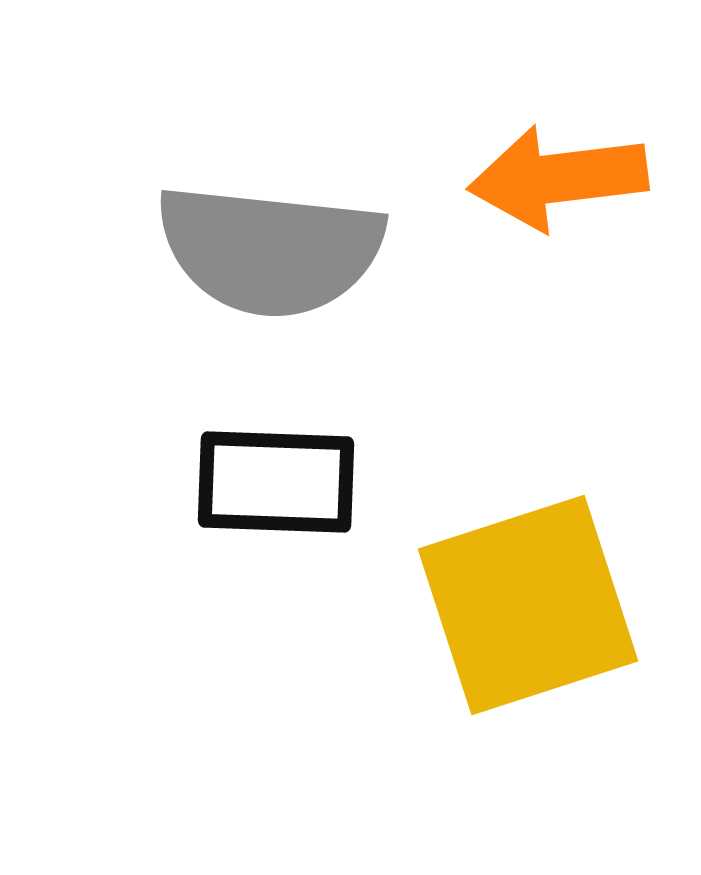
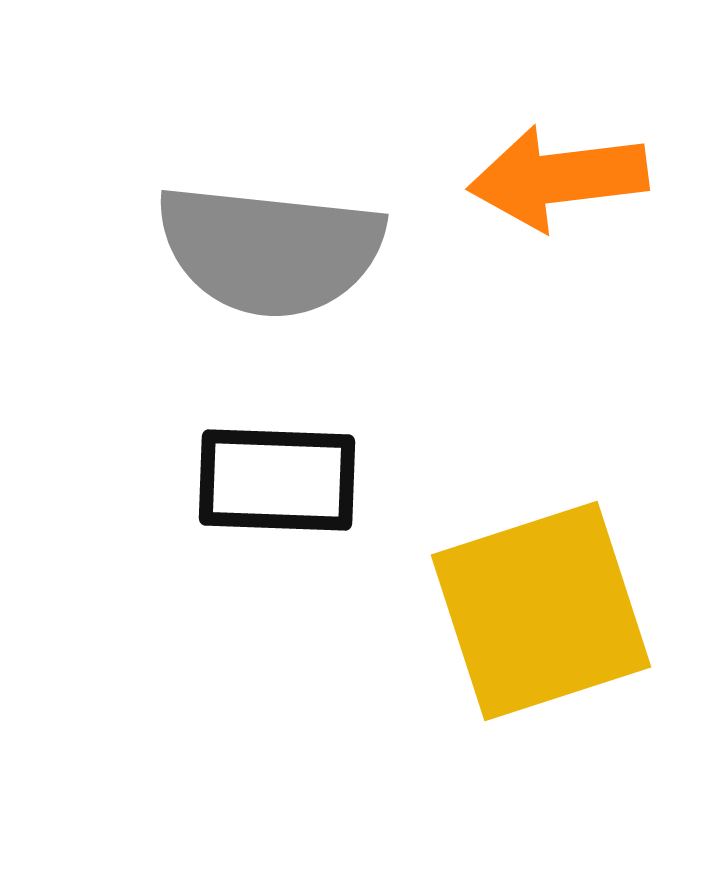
black rectangle: moved 1 px right, 2 px up
yellow square: moved 13 px right, 6 px down
